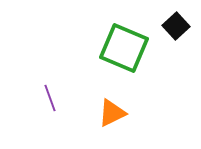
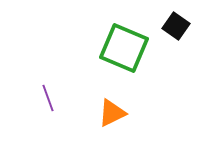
black square: rotated 12 degrees counterclockwise
purple line: moved 2 px left
